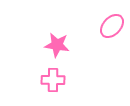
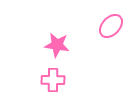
pink ellipse: moved 1 px left
